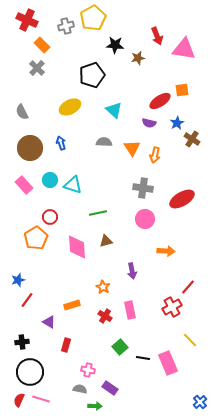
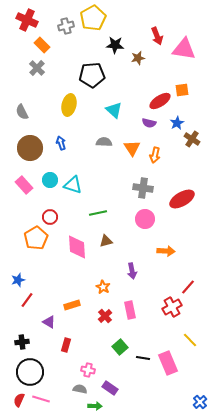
black pentagon at (92, 75): rotated 15 degrees clockwise
yellow ellipse at (70, 107): moved 1 px left, 2 px up; rotated 50 degrees counterclockwise
red cross at (105, 316): rotated 16 degrees clockwise
